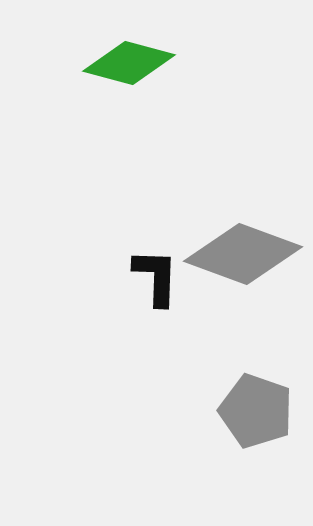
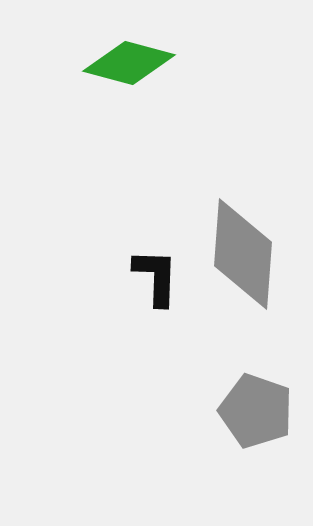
gray diamond: rotated 74 degrees clockwise
